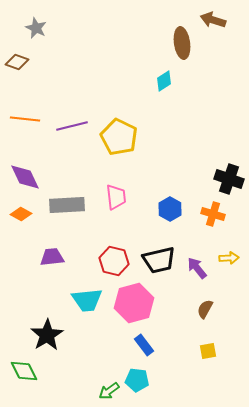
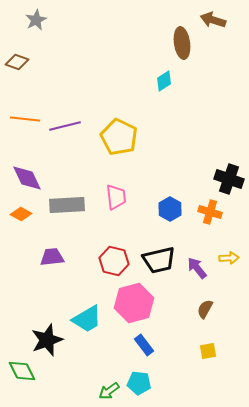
gray star: moved 8 px up; rotated 20 degrees clockwise
purple line: moved 7 px left
purple diamond: moved 2 px right, 1 px down
orange cross: moved 3 px left, 2 px up
cyan trapezoid: moved 19 px down; rotated 24 degrees counterclockwise
black star: moved 5 px down; rotated 12 degrees clockwise
green diamond: moved 2 px left
cyan pentagon: moved 2 px right, 3 px down
